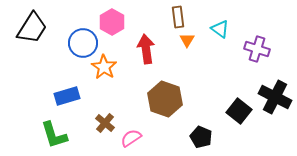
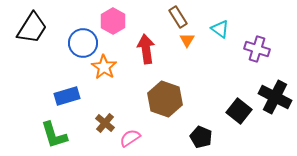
brown rectangle: rotated 25 degrees counterclockwise
pink hexagon: moved 1 px right, 1 px up
pink semicircle: moved 1 px left
